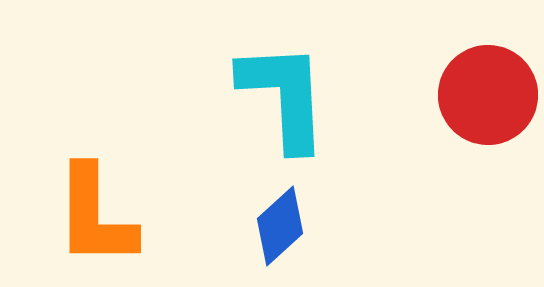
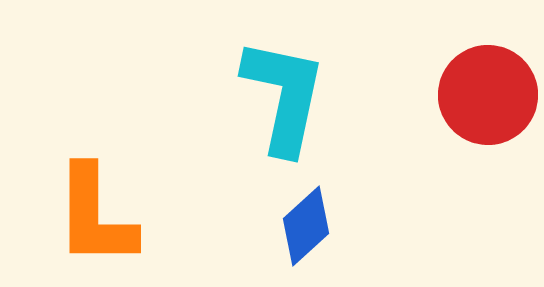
cyan L-shape: rotated 15 degrees clockwise
blue diamond: moved 26 px right
